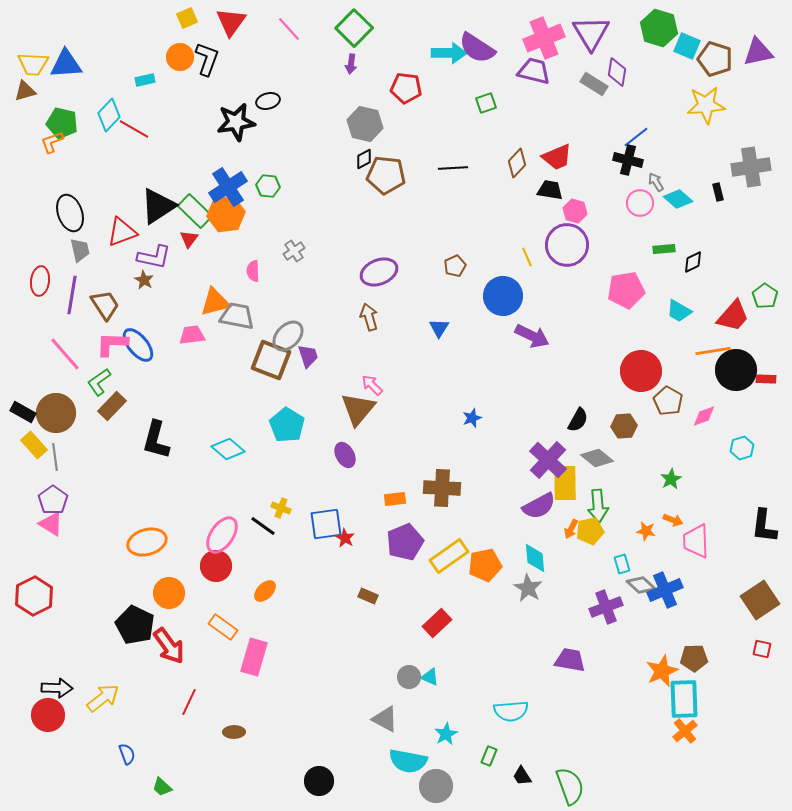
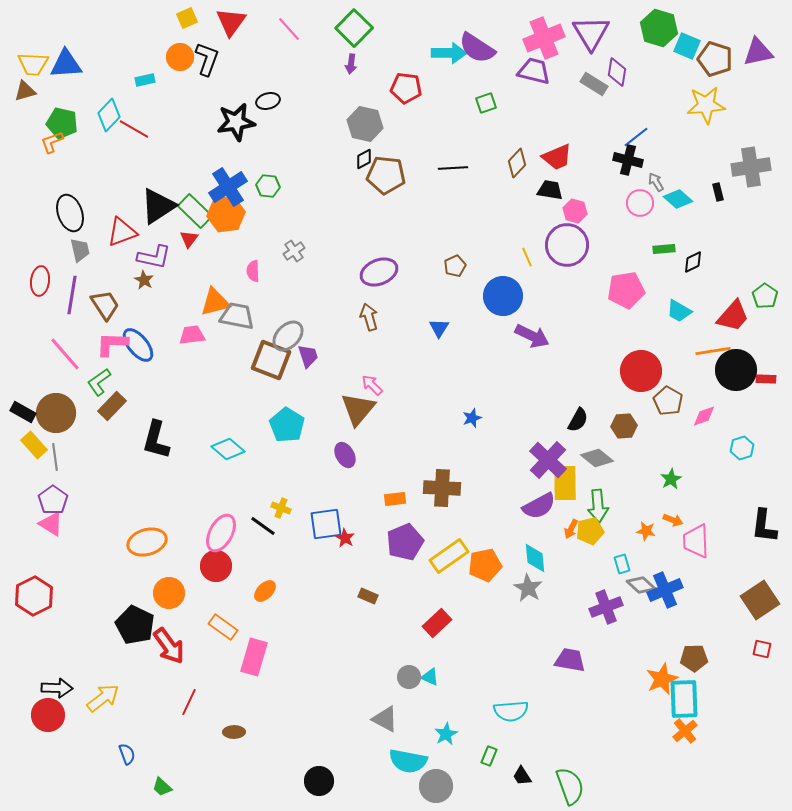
pink ellipse at (222, 535): moved 1 px left, 2 px up; rotated 6 degrees counterclockwise
orange star at (662, 671): moved 8 px down
